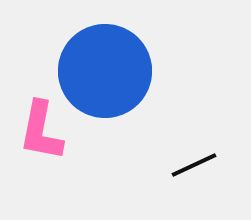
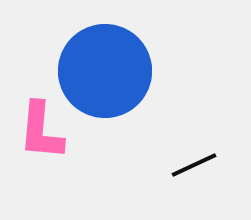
pink L-shape: rotated 6 degrees counterclockwise
